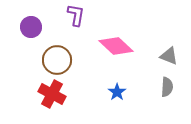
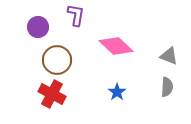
purple circle: moved 7 px right
